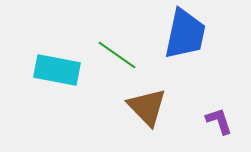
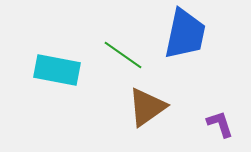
green line: moved 6 px right
brown triangle: rotated 39 degrees clockwise
purple L-shape: moved 1 px right, 3 px down
